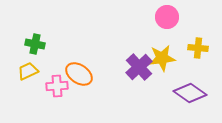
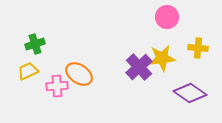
green cross: rotated 30 degrees counterclockwise
